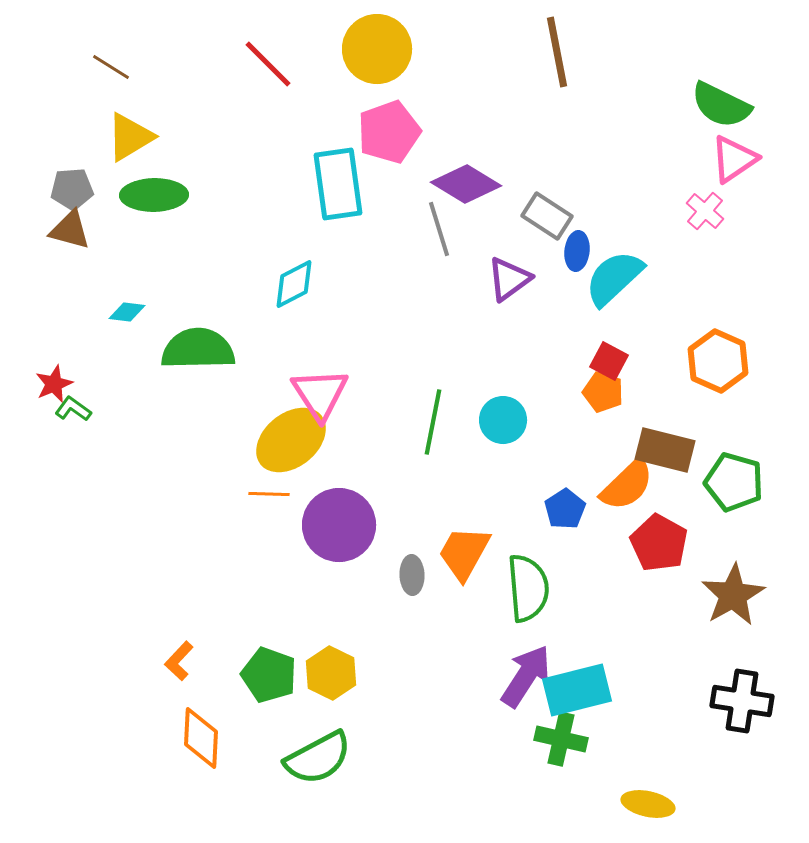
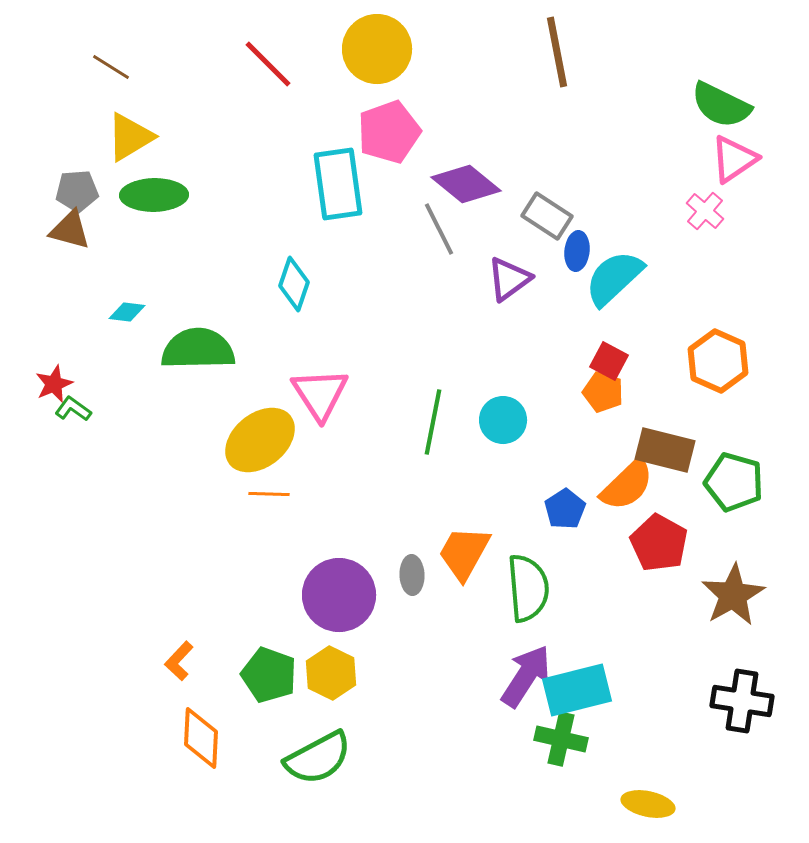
purple diamond at (466, 184): rotated 8 degrees clockwise
gray pentagon at (72, 189): moved 5 px right, 2 px down
gray line at (439, 229): rotated 10 degrees counterclockwise
cyan diamond at (294, 284): rotated 44 degrees counterclockwise
yellow ellipse at (291, 440): moved 31 px left
purple circle at (339, 525): moved 70 px down
